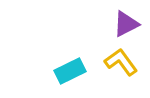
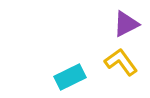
cyan rectangle: moved 6 px down
